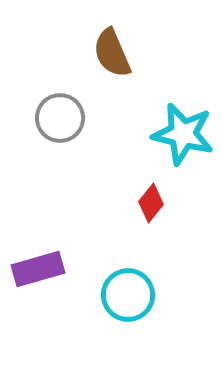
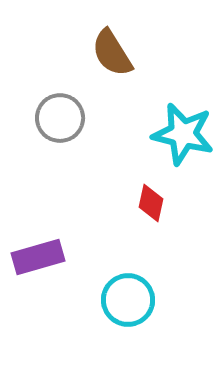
brown semicircle: rotated 9 degrees counterclockwise
red diamond: rotated 27 degrees counterclockwise
purple rectangle: moved 12 px up
cyan circle: moved 5 px down
